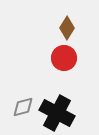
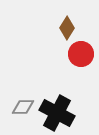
red circle: moved 17 px right, 4 px up
gray diamond: rotated 15 degrees clockwise
